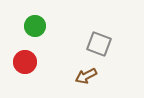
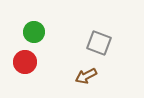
green circle: moved 1 px left, 6 px down
gray square: moved 1 px up
